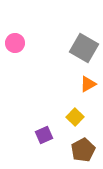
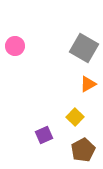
pink circle: moved 3 px down
